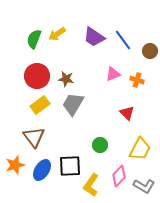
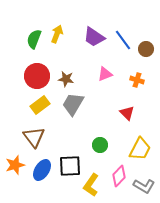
yellow arrow: rotated 144 degrees clockwise
brown circle: moved 4 px left, 2 px up
pink triangle: moved 8 px left
